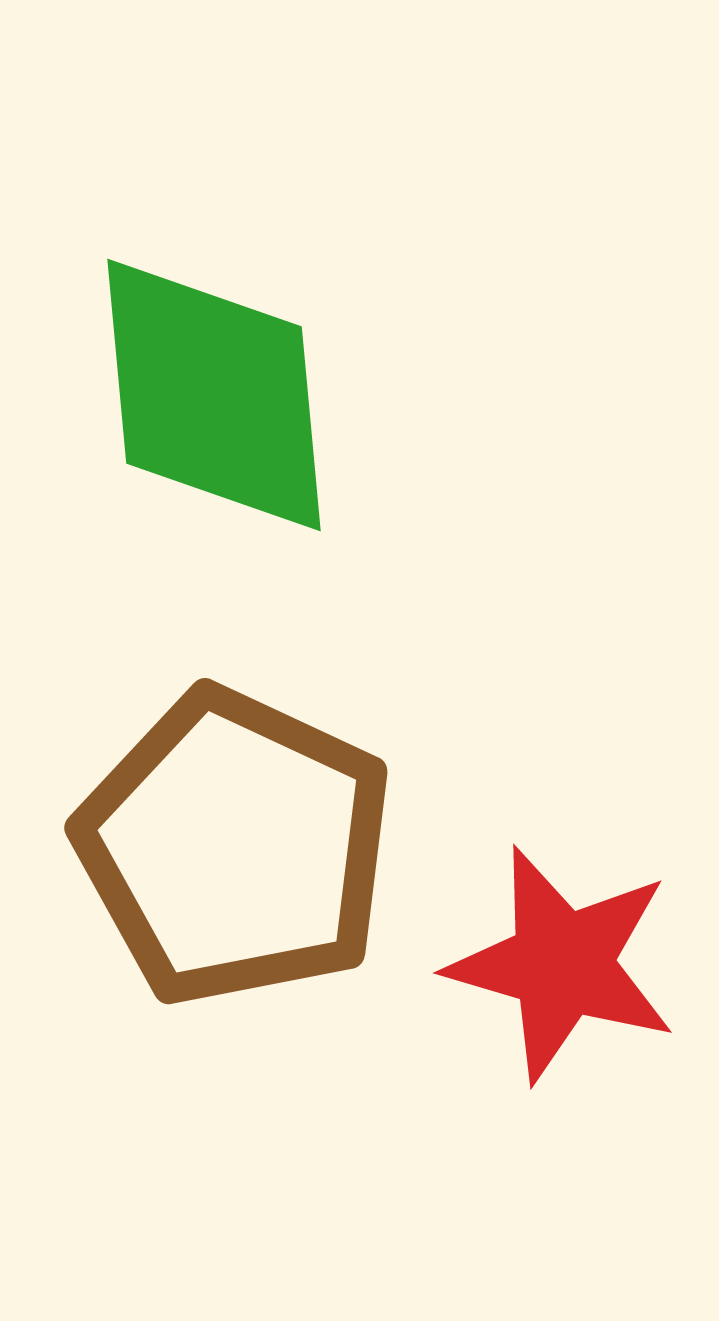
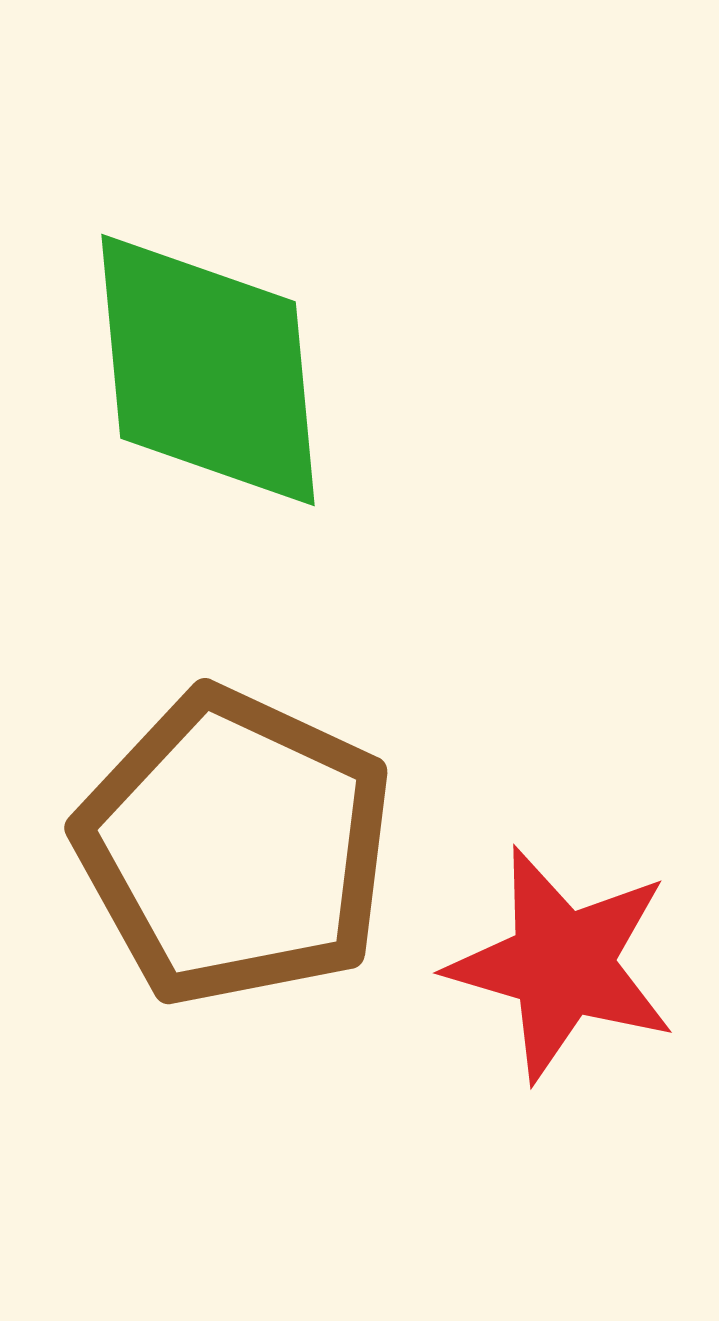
green diamond: moved 6 px left, 25 px up
